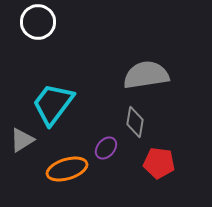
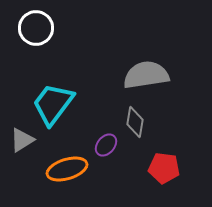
white circle: moved 2 px left, 6 px down
purple ellipse: moved 3 px up
red pentagon: moved 5 px right, 5 px down
